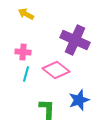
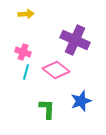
yellow arrow: rotated 147 degrees clockwise
pink cross: rotated 14 degrees clockwise
cyan line: moved 2 px up
blue star: moved 2 px right, 1 px down
